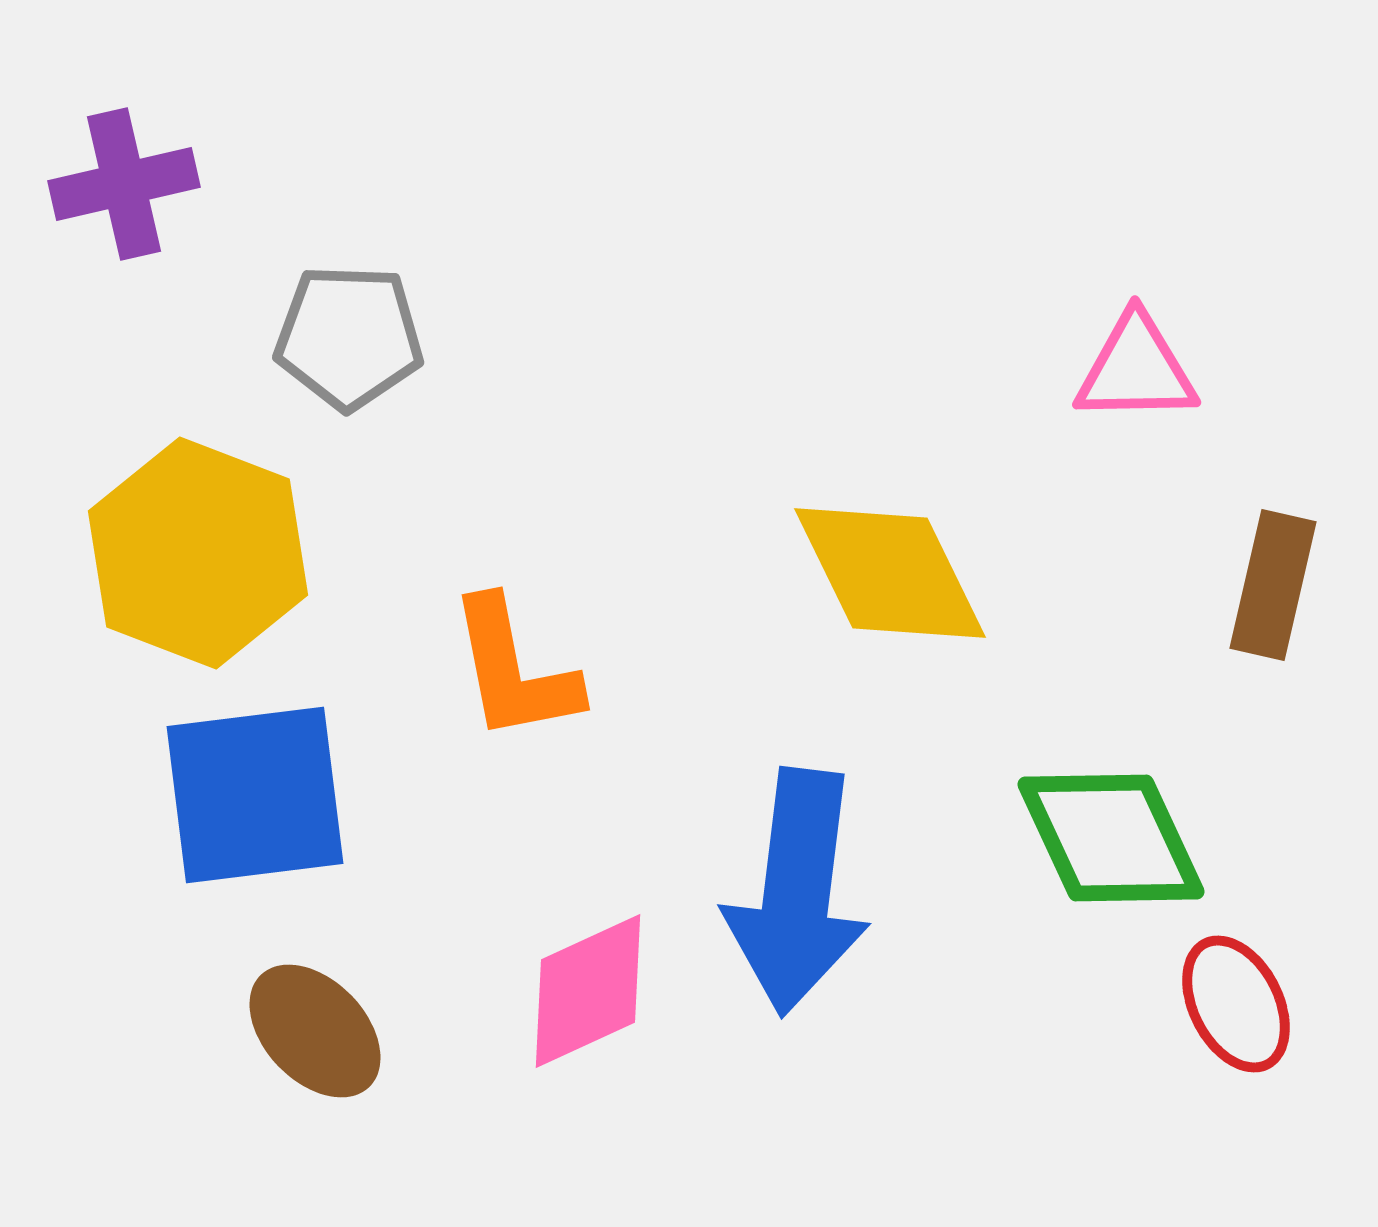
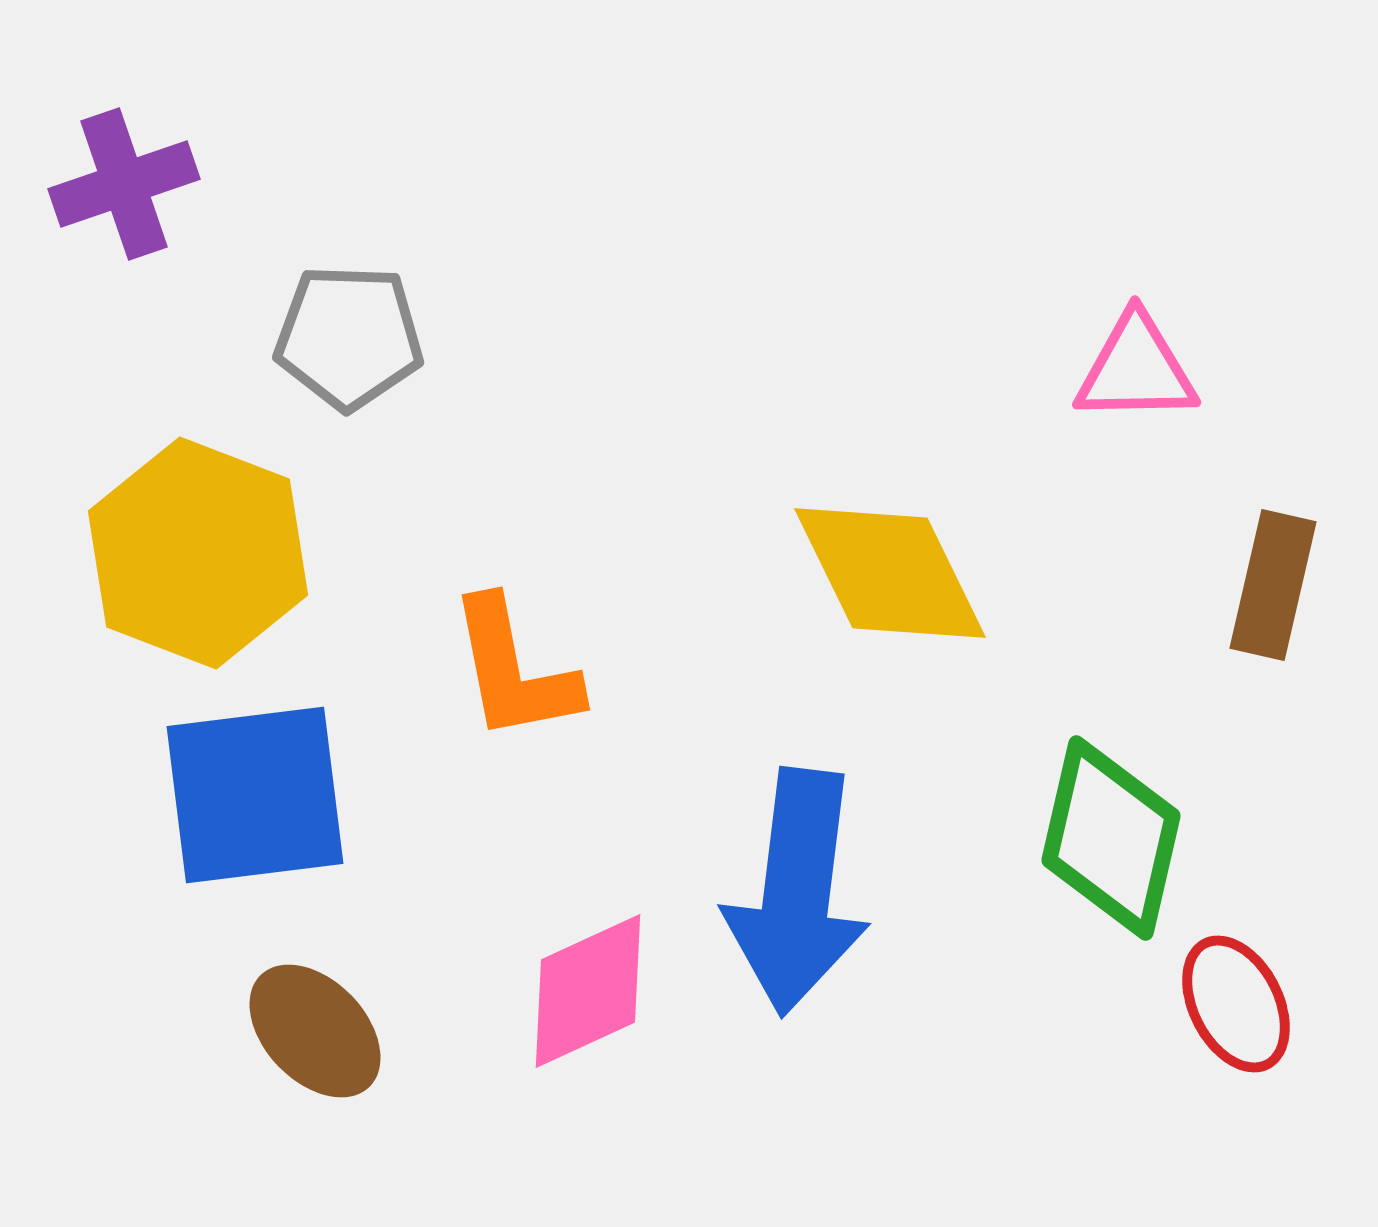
purple cross: rotated 6 degrees counterclockwise
green diamond: rotated 38 degrees clockwise
